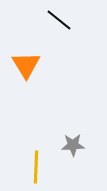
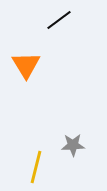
black line: rotated 76 degrees counterclockwise
yellow line: rotated 12 degrees clockwise
